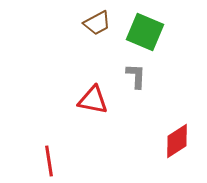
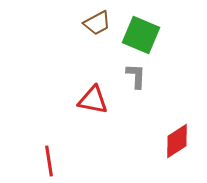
green square: moved 4 px left, 3 px down
